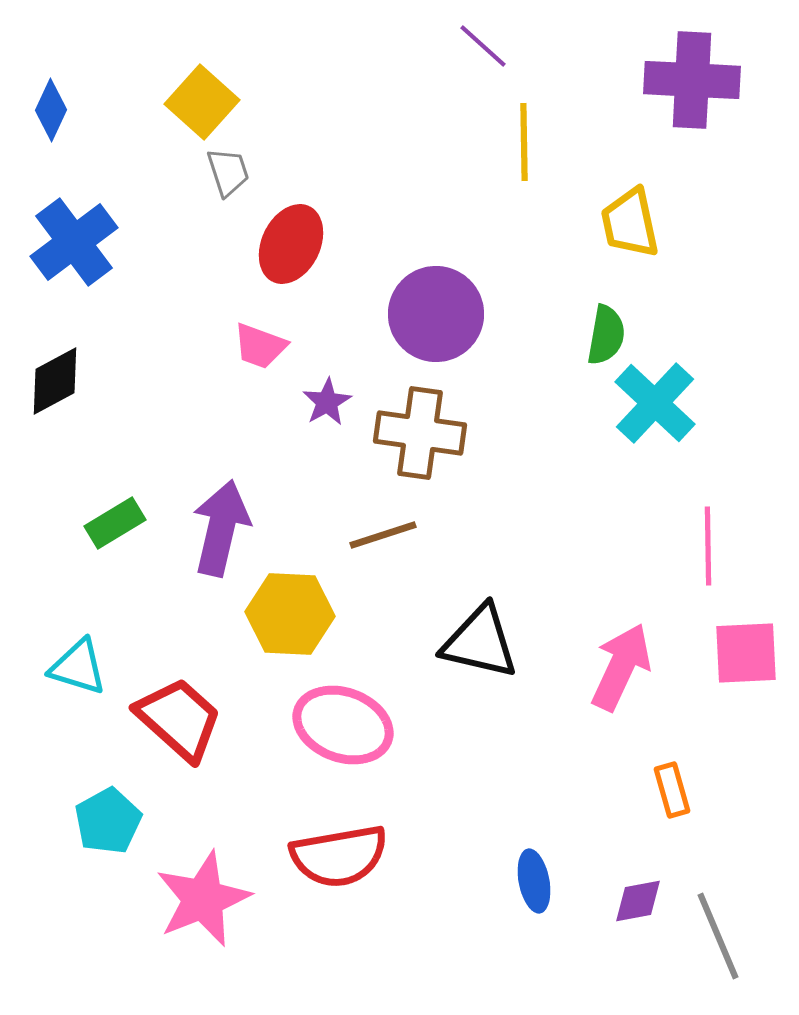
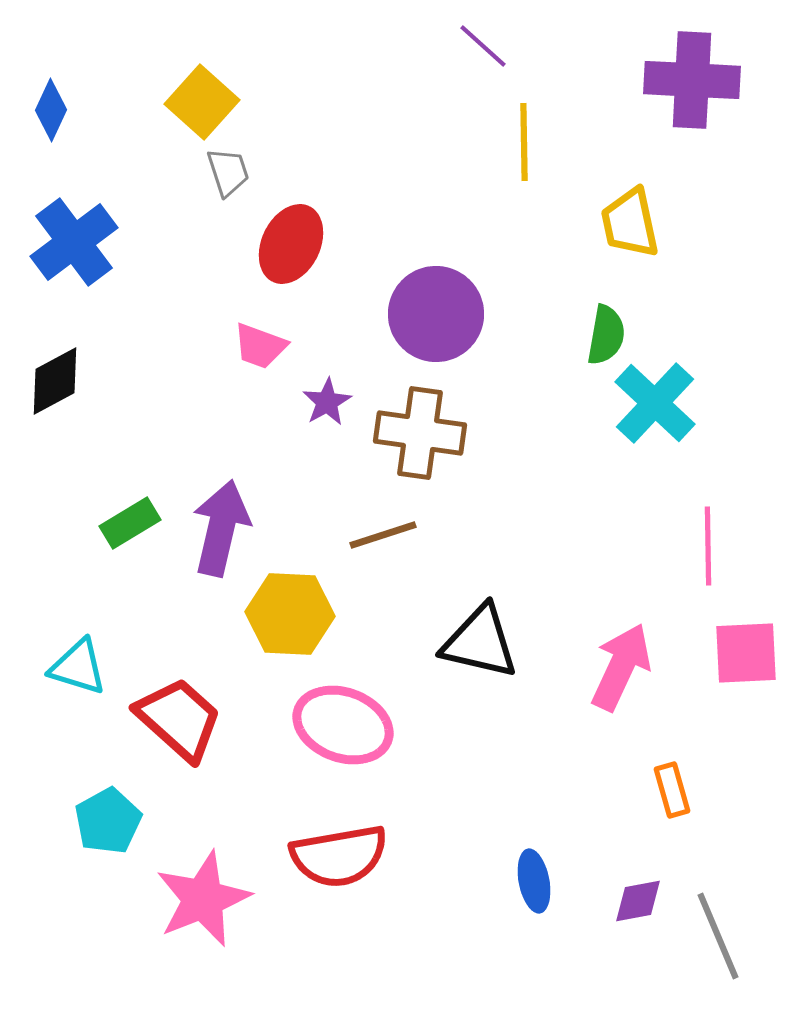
green rectangle: moved 15 px right
